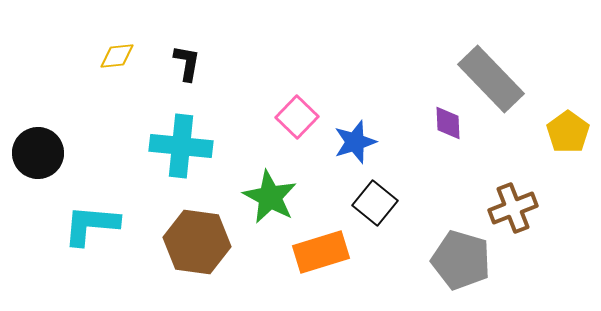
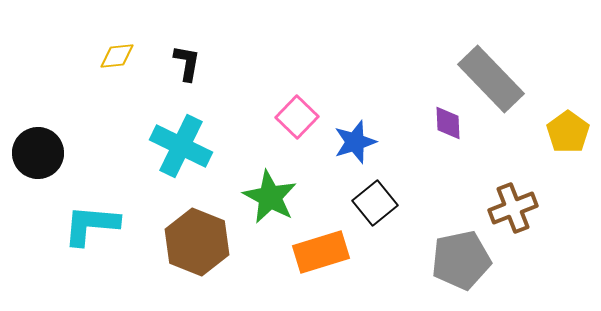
cyan cross: rotated 20 degrees clockwise
black square: rotated 12 degrees clockwise
brown hexagon: rotated 14 degrees clockwise
gray pentagon: rotated 28 degrees counterclockwise
